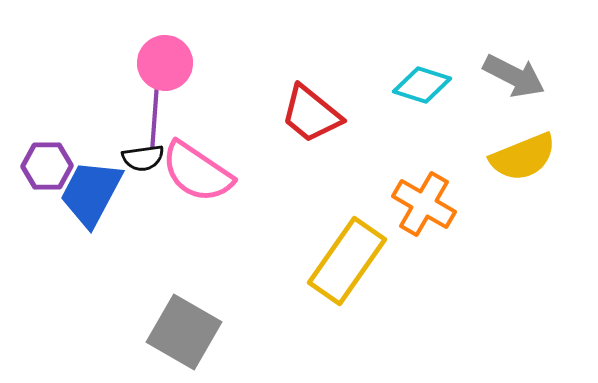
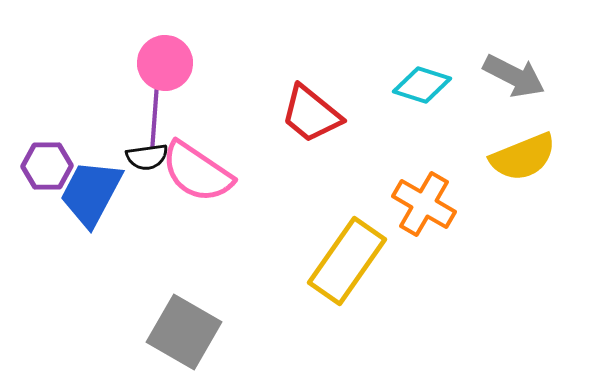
black semicircle: moved 4 px right, 1 px up
